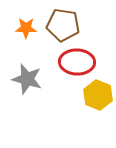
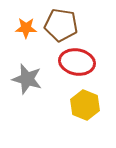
brown pentagon: moved 2 px left
red ellipse: rotated 8 degrees clockwise
yellow hexagon: moved 13 px left, 10 px down
